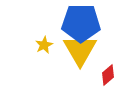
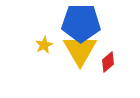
red diamond: moved 13 px up
